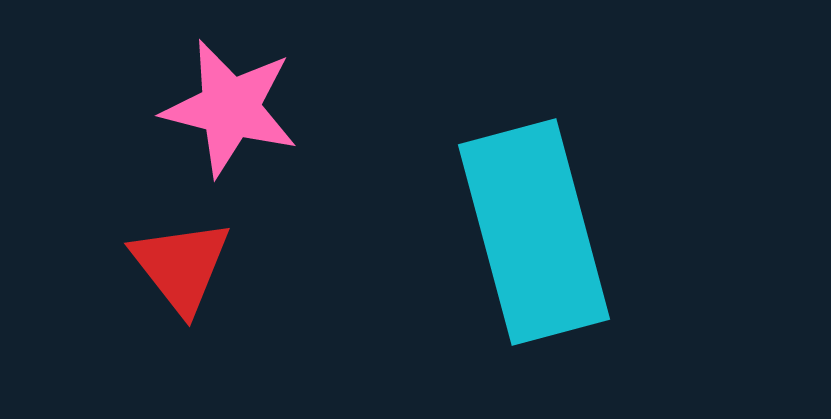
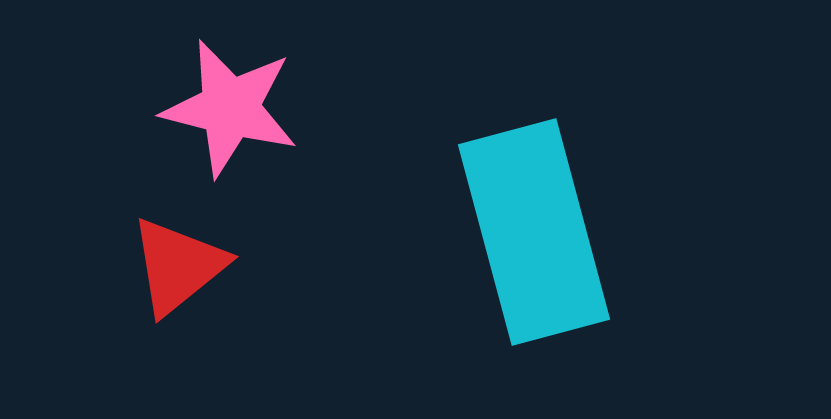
red triangle: moved 3 px left; rotated 29 degrees clockwise
